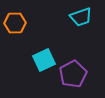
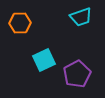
orange hexagon: moved 5 px right
purple pentagon: moved 4 px right
